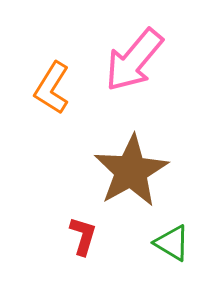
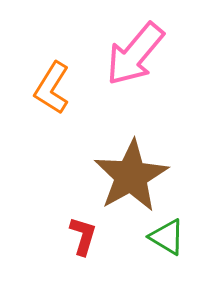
pink arrow: moved 1 px right, 6 px up
brown star: moved 5 px down
green triangle: moved 5 px left, 6 px up
